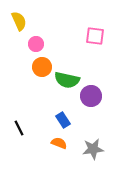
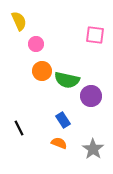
pink square: moved 1 px up
orange circle: moved 4 px down
gray star: rotated 30 degrees counterclockwise
